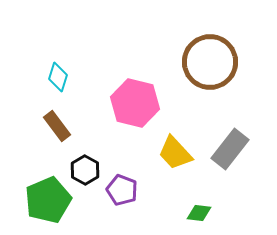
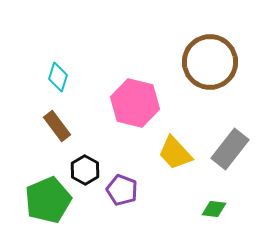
green diamond: moved 15 px right, 4 px up
